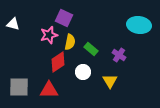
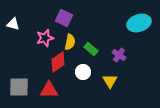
cyan ellipse: moved 2 px up; rotated 25 degrees counterclockwise
pink star: moved 4 px left, 3 px down
